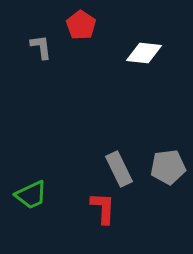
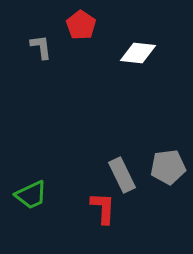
white diamond: moved 6 px left
gray rectangle: moved 3 px right, 6 px down
